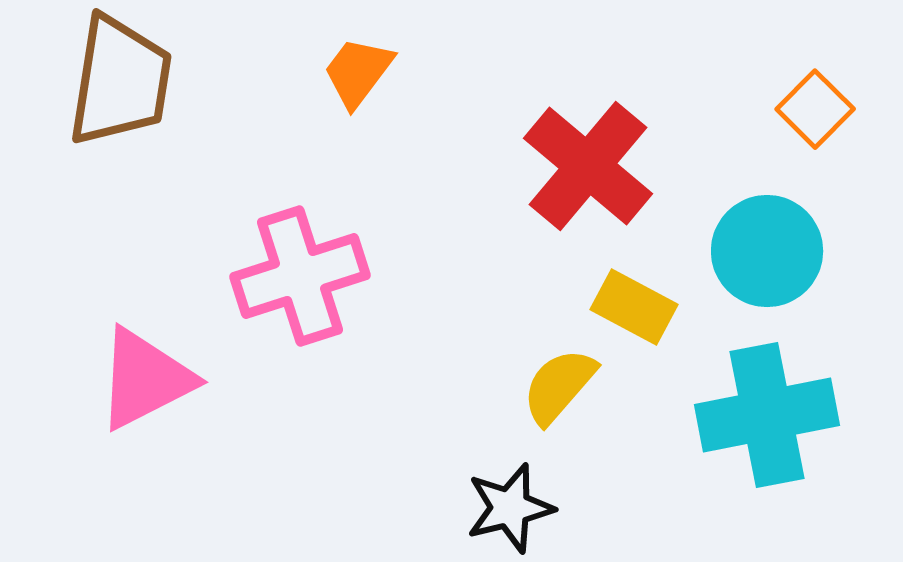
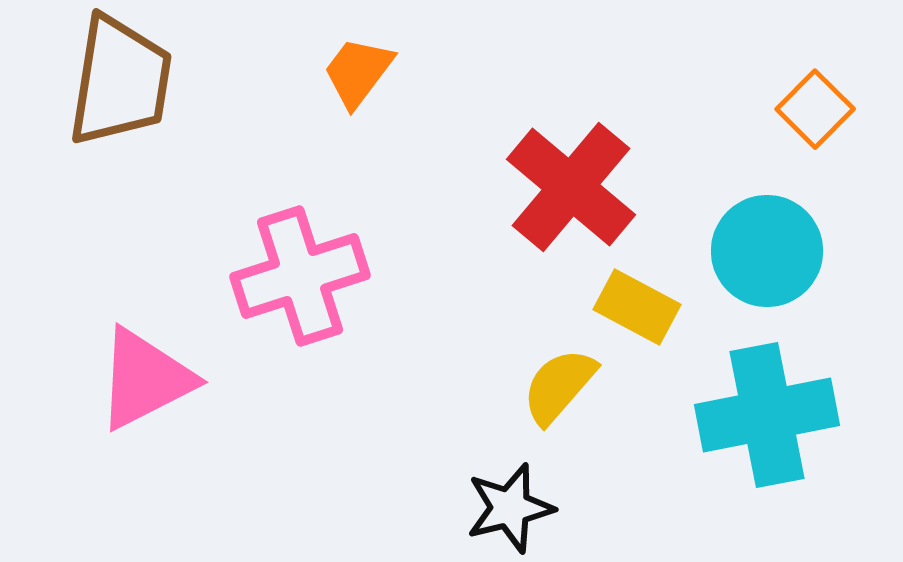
red cross: moved 17 px left, 21 px down
yellow rectangle: moved 3 px right
